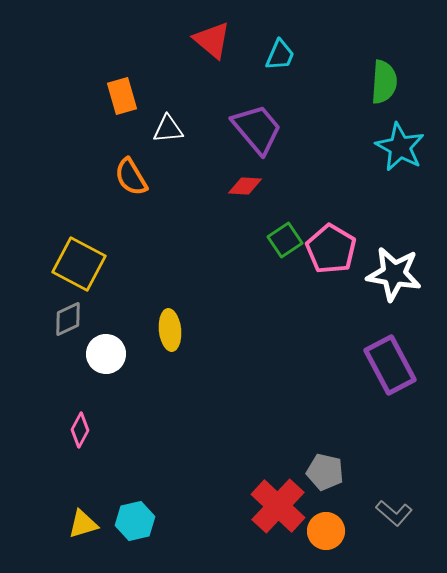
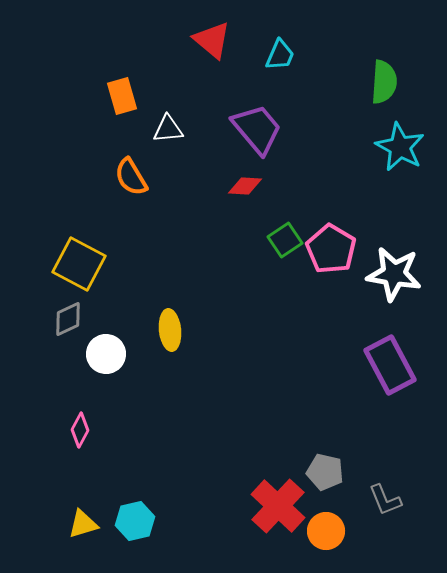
gray L-shape: moved 9 px left, 13 px up; rotated 27 degrees clockwise
